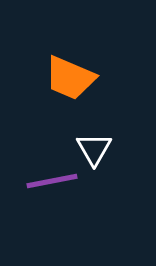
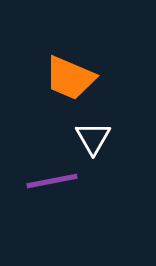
white triangle: moved 1 px left, 11 px up
